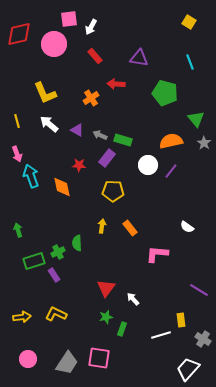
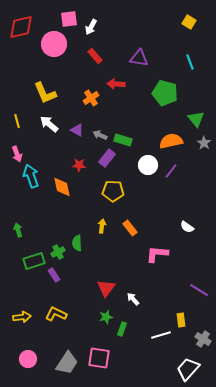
red diamond at (19, 34): moved 2 px right, 7 px up
